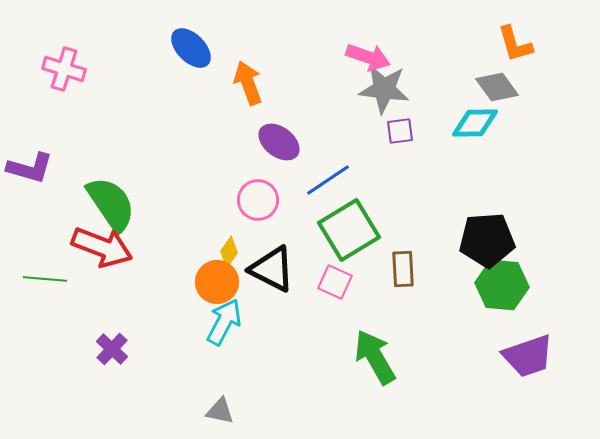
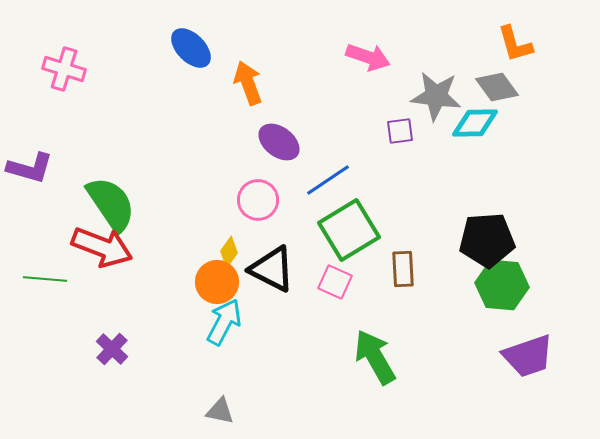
gray star: moved 52 px right, 7 px down
